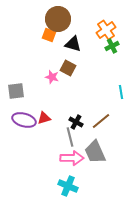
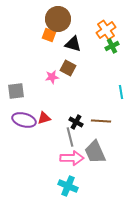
pink star: rotated 24 degrees counterclockwise
brown line: rotated 42 degrees clockwise
